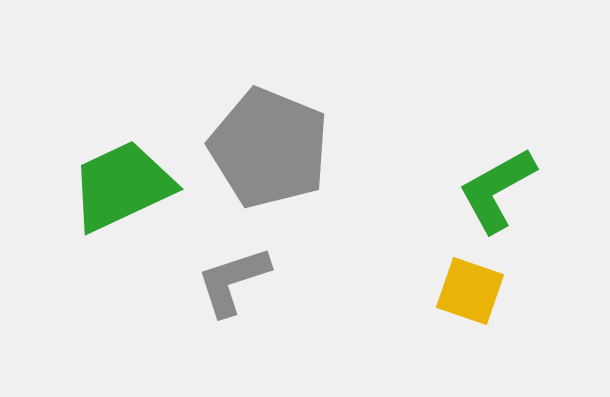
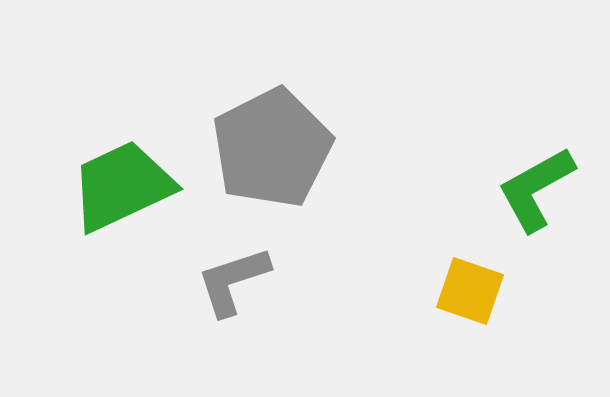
gray pentagon: moved 3 px right; rotated 23 degrees clockwise
green L-shape: moved 39 px right, 1 px up
